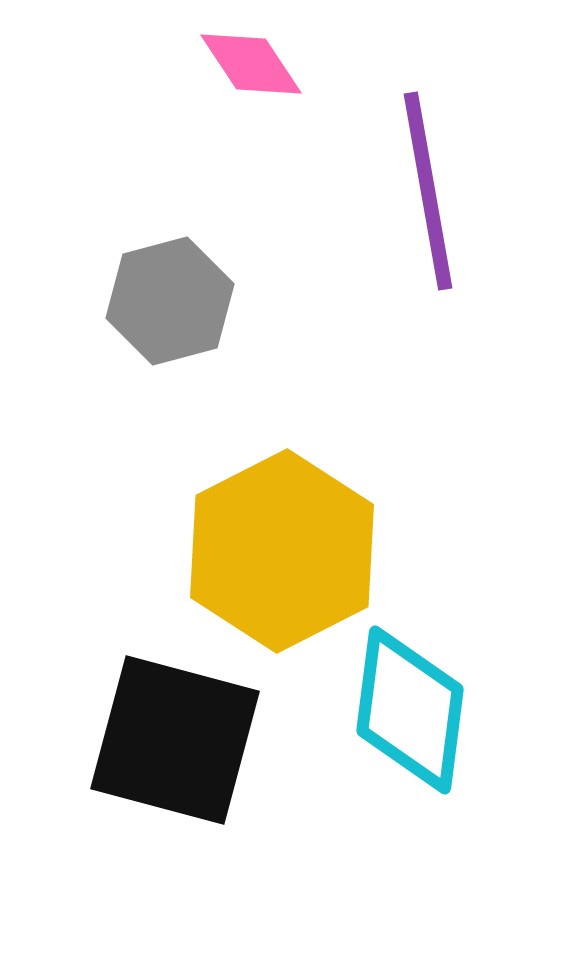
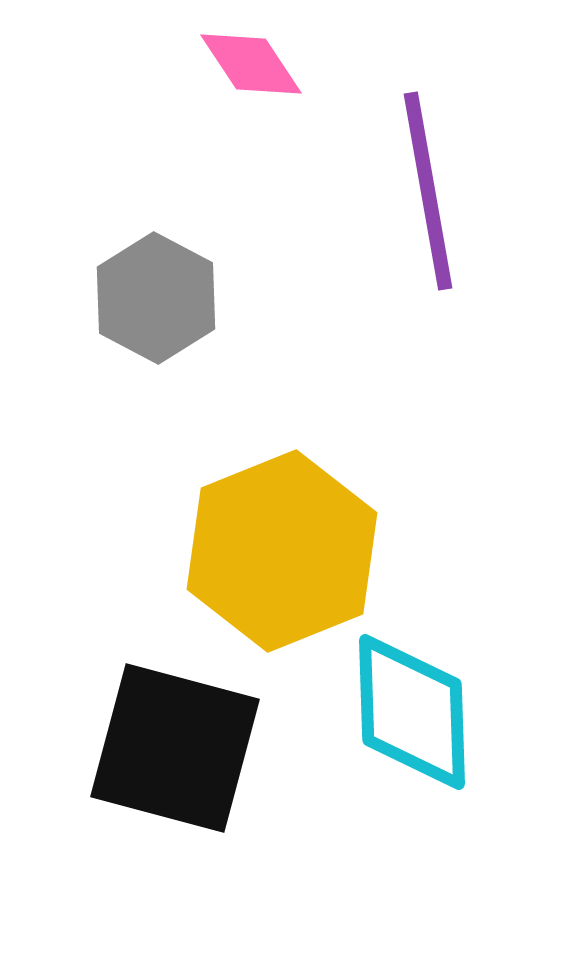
gray hexagon: moved 14 px left, 3 px up; rotated 17 degrees counterclockwise
yellow hexagon: rotated 5 degrees clockwise
cyan diamond: moved 2 px right, 2 px down; rotated 9 degrees counterclockwise
black square: moved 8 px down
